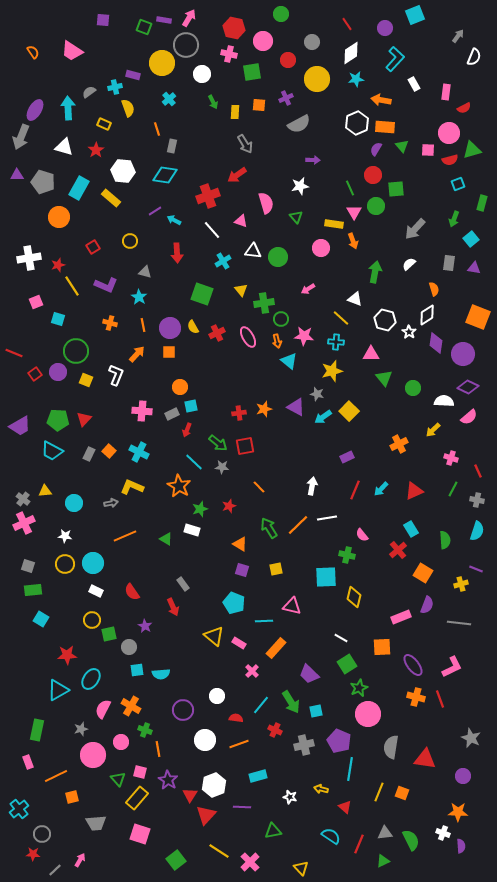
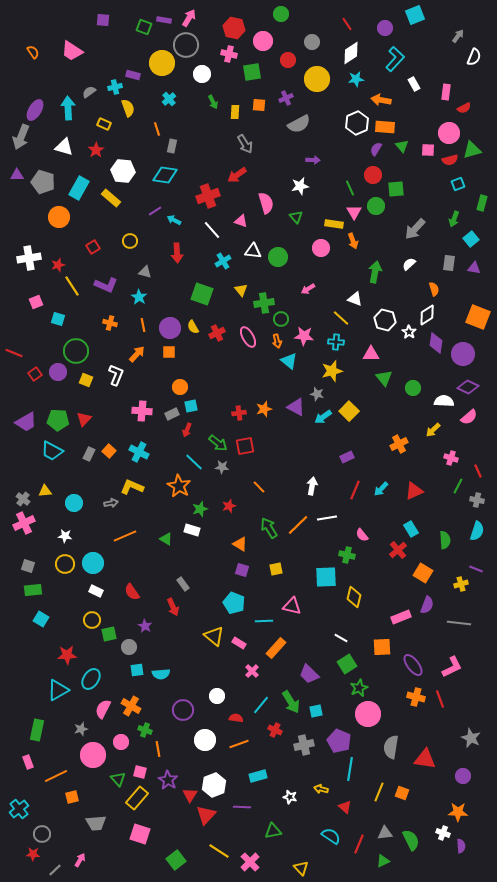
purple trapezoid at (20, 426): moved 6 px right, 4 px up
green line at (453, 489): moved 5 px right, 3 px up
